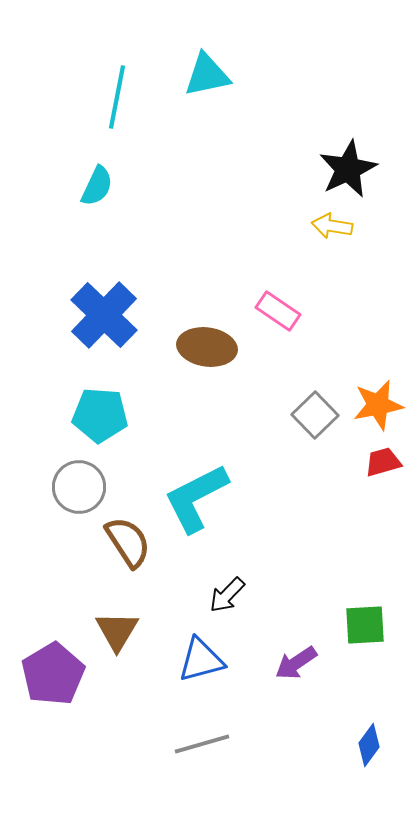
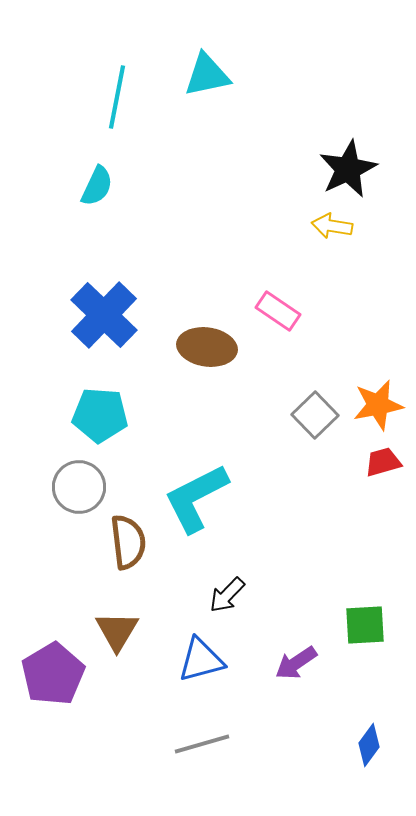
brown semicircle: rotated 26 degrees clockwise
